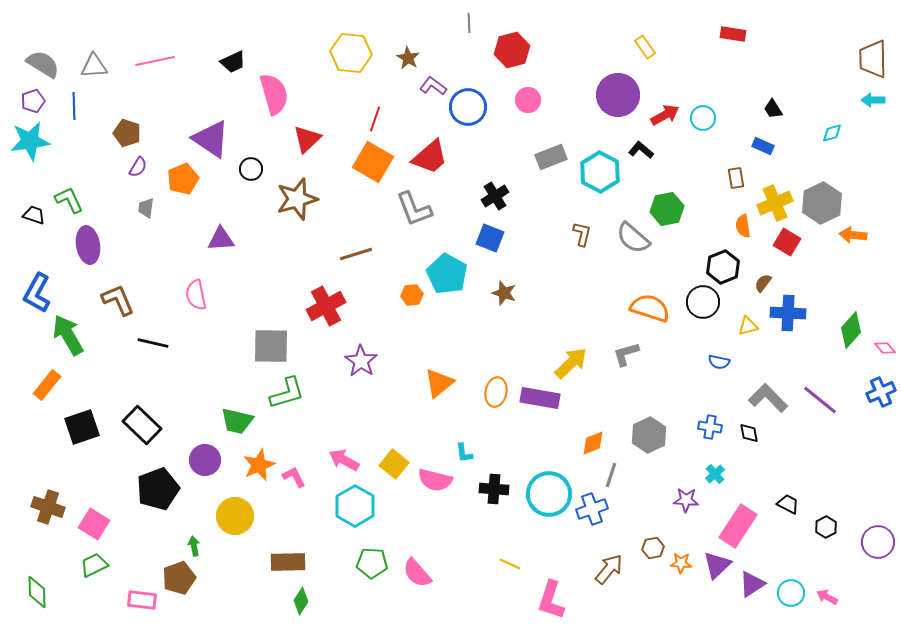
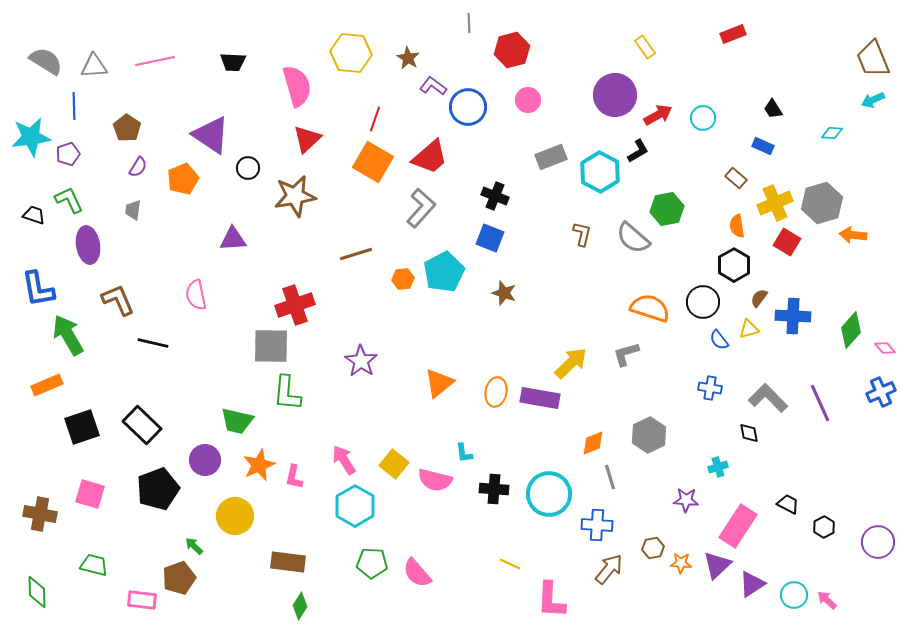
red rectangle at (733, 34): rotated 30 degrees counterclockwise
brown trapezoid at (873, 59): rotated 21 degrees counterclockwise
black trapezoid at (233, 62): rotated 28 degrees clockwise
gray semicircle at (43, 64): moved 3 px right, 3 px up
pink semicircle at (274, 94): moved 23 px right, 8 px up
purple circle at (618, 95): moved 3 px left
cyan arrow at (873, 100): rotated 25 degrees counterclockwise
purple pentagon at (33, 101): moved 35 px right, 53 px down
red arrow at (665, 115): moved 7 px left
brown pentagon at (127, 133): moved 5 px up; rotated 16 degrees clockwise
cyan diamond at (832, 133): rotated 20 degrees clockwise
purple triangle at (211, 139): moved 4 px up
cyan star at (30, 141): moved 1 px right, 4 px up
black L-shape at (641, 150): moved 3 px left, 1 px down; rotated 110 degrees clockwise
black circle at (251, 169): moved 3 px left, 1 px up
brown rectangle at (736, 178): rotated 40 degrees counterclockwise
black cross at (495, 196): rotated 36 degrees counterclockwise
brown star at (297, 199): moved 2 px left, 3 px up; rotated 6 degrees clockwise
gray hexagon at (822, 203): rotated 9 degrees clockwise
gray trapezoid at (146, 208): moved 13 px left, 2 px down
gray L-shape at (414, 209): moved 7 px right, 1 px up; rotated 117 degrees counterclockwise
orange semicircle at (743, 226): moved 6 px left
purple triangle at (221, 239): moved 12 px right
black hexagon at (723, 267): moved 11 px right, 2 px up; rotated 8 degrees counterclockwise
cyan pentagon at (447, 274): moved 3 px left, 2 px up; rotated 15 degrees clockwise
brown semicircle at (763, 283): moved 4 px left, 15 px down
blue L-shape at (37, 293): moved 1 px right, 4 px up; rotated 39 degrees counterclockwise
orange hexagon at (412, 295): moved 9 px left, 16 px up
red cross at (326, 306): moved 31 px left, 1 px up; rotated 9 degrees clockwise
blue cross at (788, 313): moved 5 px right, 3 px down
yellow triangle at (748, 326): moved 1 px right, 3 px down
blue semicircle at (719, 362): moved 22 px up; rotated 40 degrees clockwise
orange rectangle at (47, 385): rotated 28 degrees clockwise
green L-shape at (287, 393): rotated 111 degrees clockwise
purple line at (820, 400): moved 3 px down; rotated 27 degrees clockwise
blue cross at (710, 427): moved 39 px up
pink arrow at (344, 460): rotated 28 degrees clockwise
cyan cross at (715, 474): moved 3 px right, 7 px up; rotated 24 degrees clockwise
gray line at (611, 475): moved 1 px left, 2 px down; rotated 35 degrees counterclockwise
pink L-shape at (294, 477): rotated 140 degrees counterclockwise
brown cross at (48, 507): moved 8 px left, 7 px down; rotated 8 degrees counterclockwise
blue cross at (592, 509): moved 5 px right, 16 px down; rotated 24 degrees clockwise
pink square at (94, 524): moved 4 px left, 30 px up; rotated 16 degrees counterclockwise
black hexagon at (826, 527): moved 2 px left
green arrow at (194, 546): rotated 36 degrees counterclockwise
brown rectangle at (288, 562): rotated 8 degrees clockwise
green trapezoid at (94, 565): rotated 40 degrees clockwise
cyan circle at (791, 593): moved 3 px right, 2 px down
pink arrow at (827, 597): moved 3 px down; rotated 15 degrees clockwise
pink L-shape at (551, 600): rotated 15 degrees counterclockwise
green diamond at (301, 601): moved 1 px left, 5 px down
